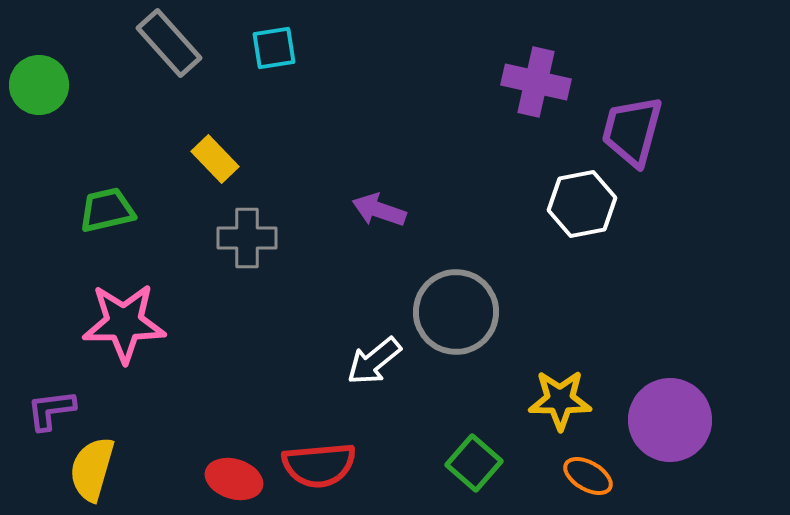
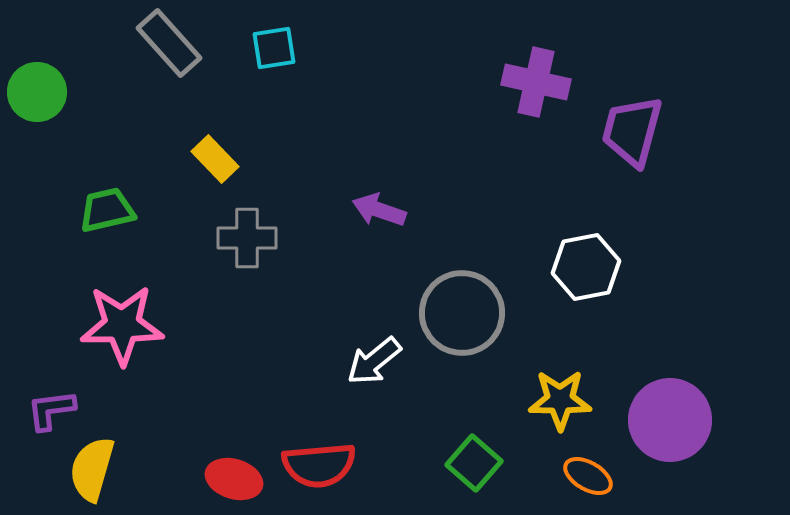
green circle: moved 2 px left, 7 px down
white hexagon: moved 4 px right, 63 px down
gray circle: moved 6 px right, 1 px down
pink star: moved 2 px left, 2 px down
